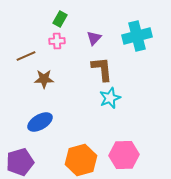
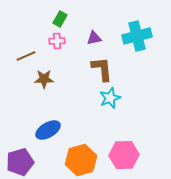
purple triangle: rotated 35 degrees clockwise
blue ellipse: moved 8 px right, 8 px down
